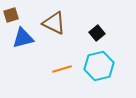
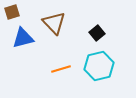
brown square: moved 1 px right, 3 px up
brown triangle: rotated 20 degrees clockwise
orange line: moved 1 px left
